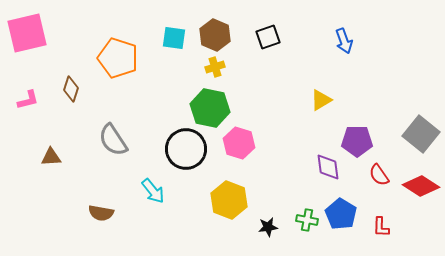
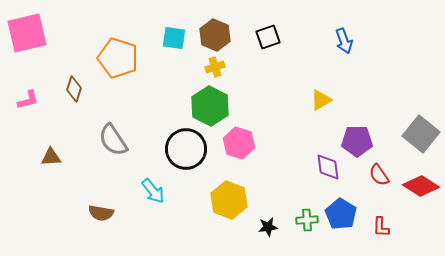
brown diamond: moved 3 px right
green hexagon: moved 2 px up; rotated 15 degrees clockwise
green cross: rotated 15 degrees counterclockwise
